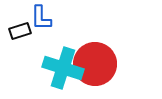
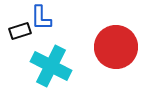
red circle: moved 21 px right, 17 px up
cyan cross: moved 12 px left, 2 px up; rotated 9 degrees clockwise
